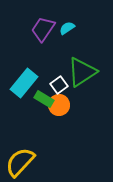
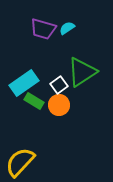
purple trapezoid: rotated 108 degrees counterclockwise
cyan rectangle: rotated 16 degrees clockwise
green rectangle: moved 10 px left, 2 px down
